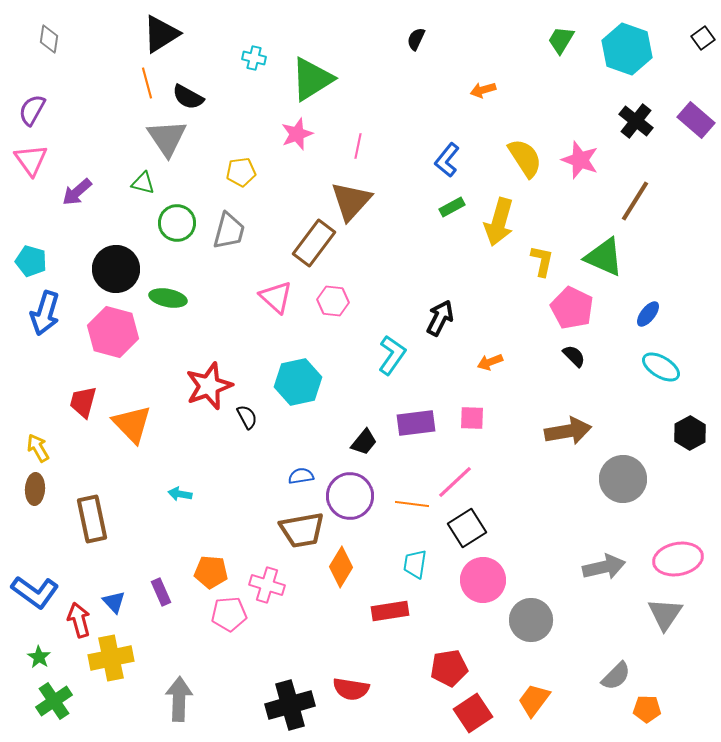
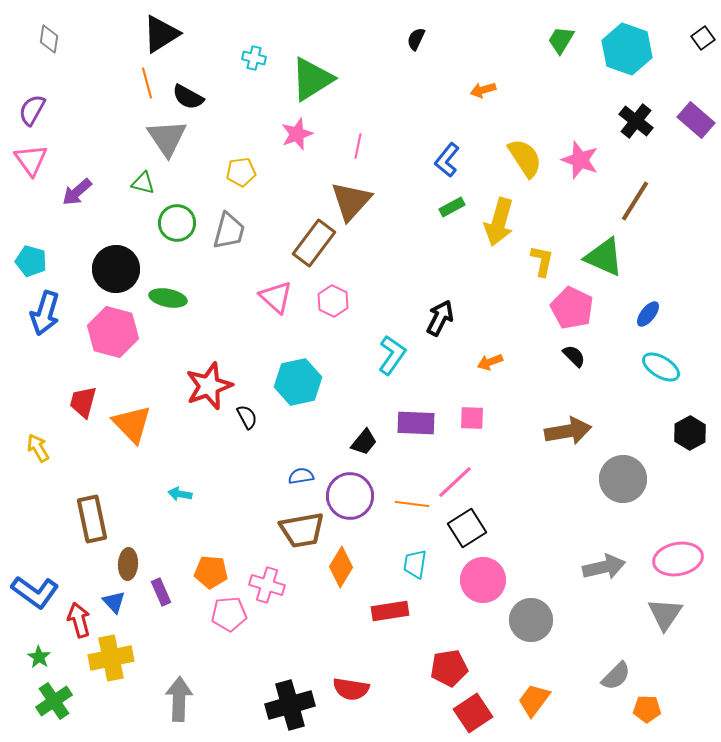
pink hexagon at (333, 301): rotated 20 degrees clockwise
purple rectangle at (416, 423): rotated 9 degrees clockwise
brown ellipse at (35, 489): moved 93 px right, 75 px down
